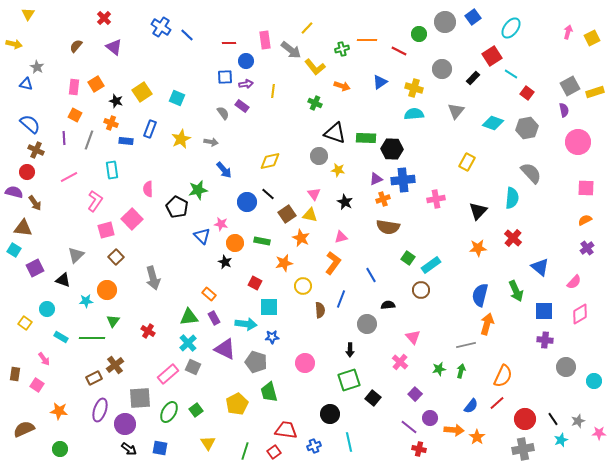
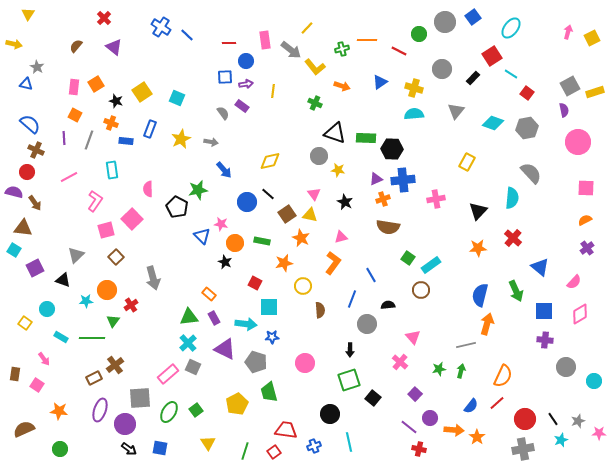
blue line at (341, 299): moved 11 px right
red cross at (148, 331): moved 17 px left, 26 px up; rotated 24 degrees clockwise
